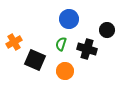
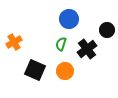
black cross: rotated 36 degrees clockwise
black square: moved 10 px down
